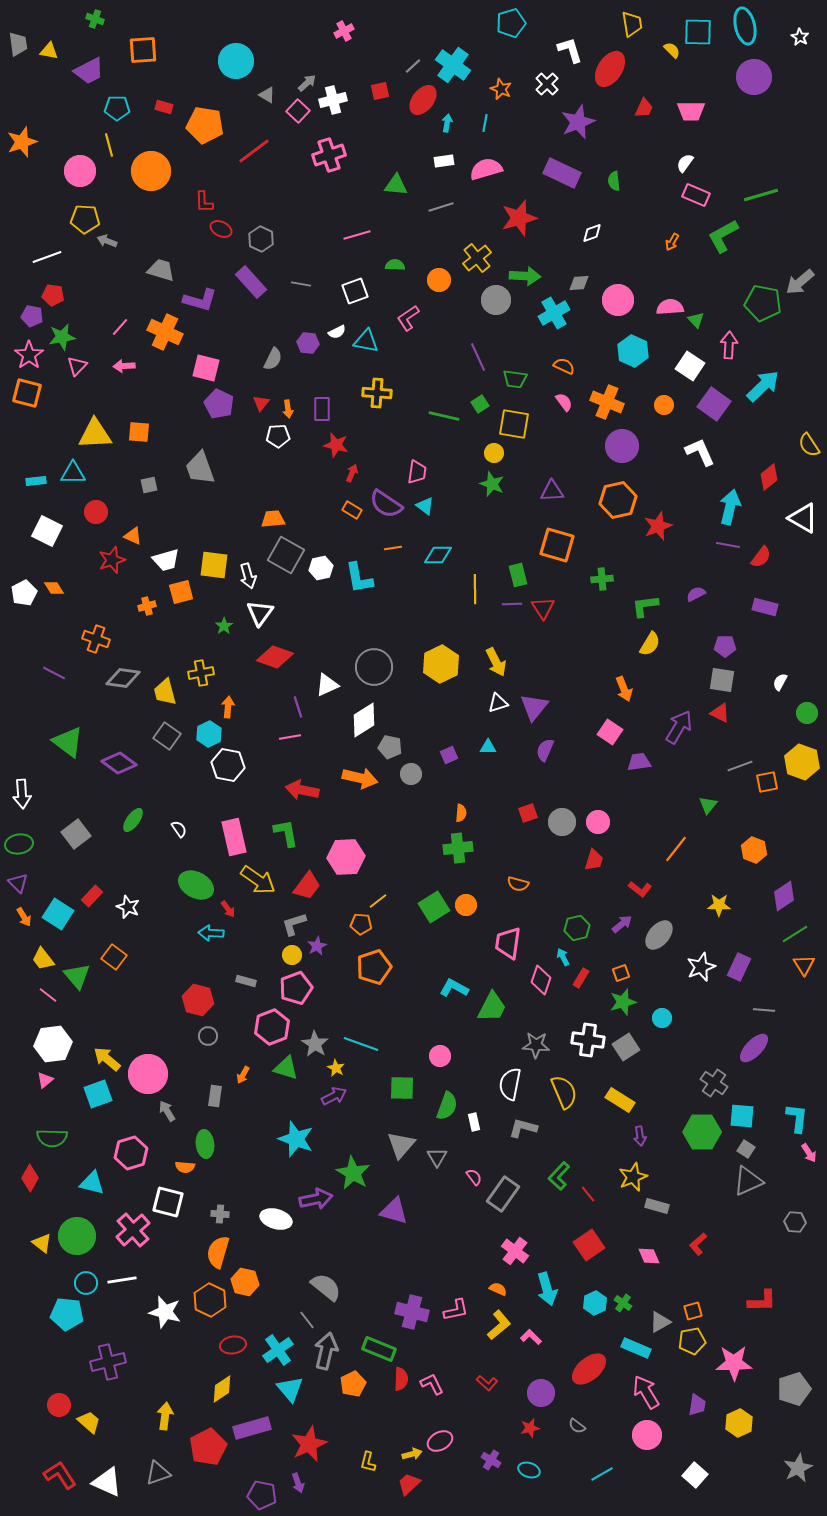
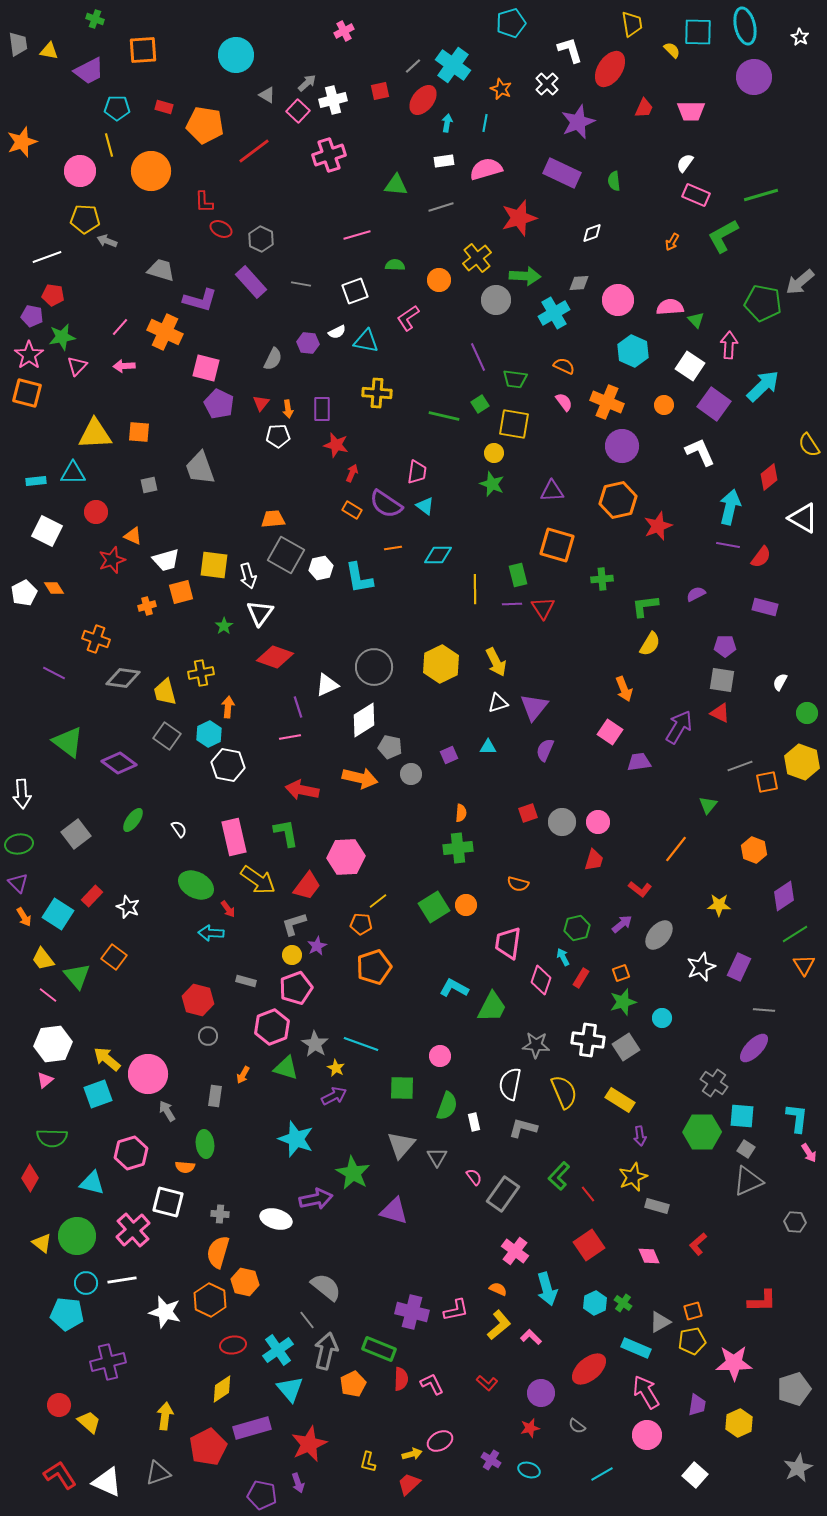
cyan circle at (236, 61): moved 6 px up
